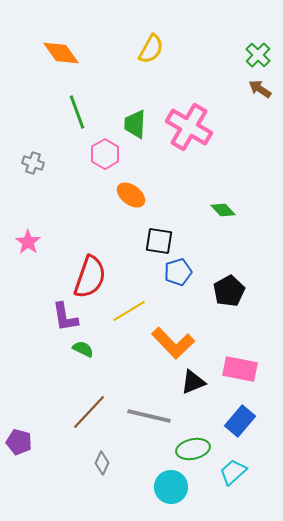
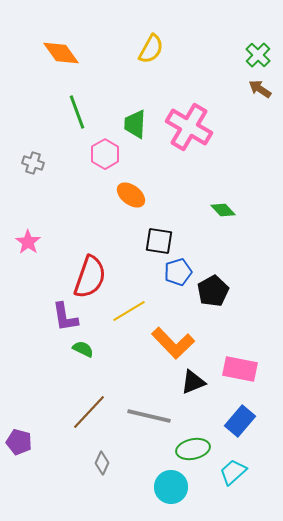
black pentagon: moved 16 px left
